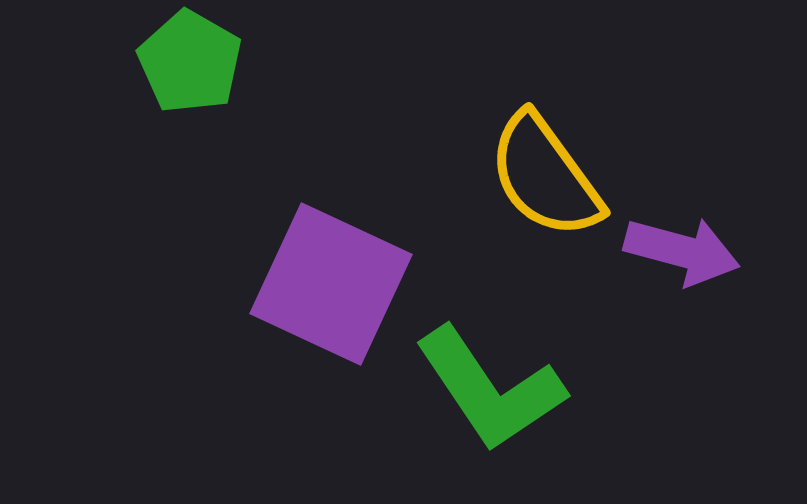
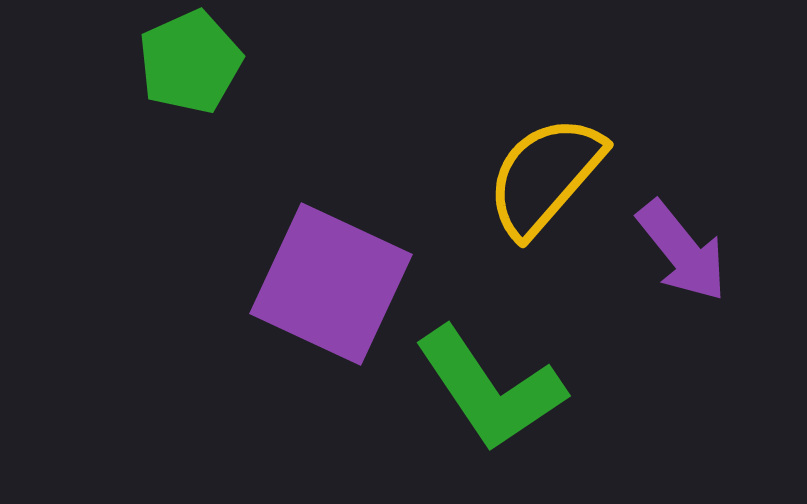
green pentagon: rotated 18 degrees clockwise
yellow semicircle: rotated 77 degrees clockwise
purple arrow: rotated 36 degrees clockwise
